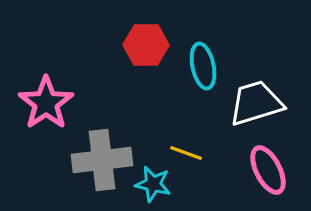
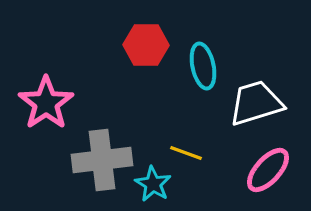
pink ellipse: rotated 69 degrees clockwise
cyan star: rotated 18 degrees clockwise
